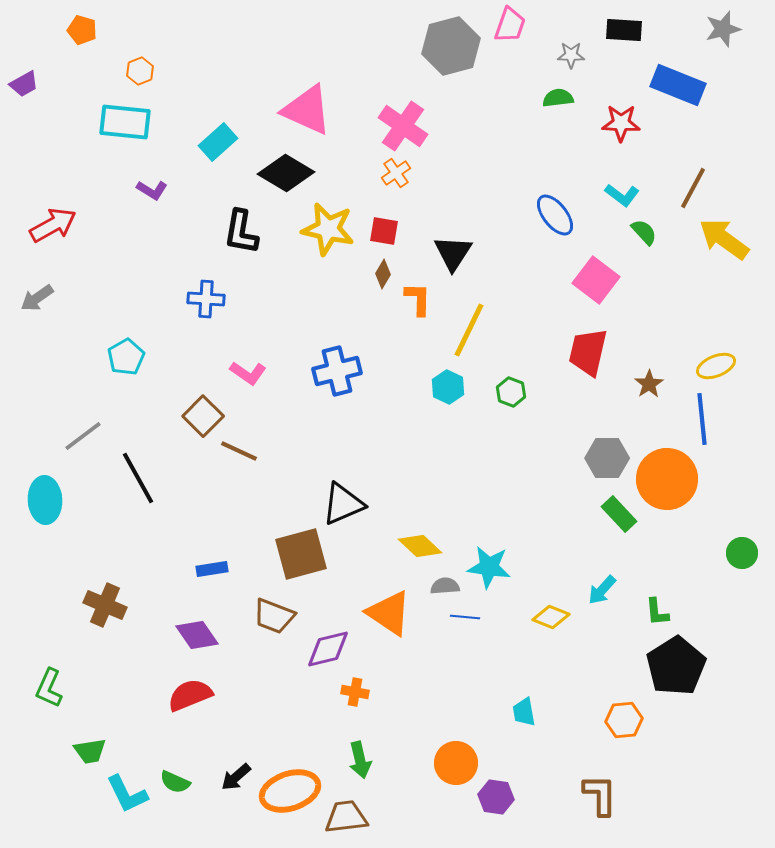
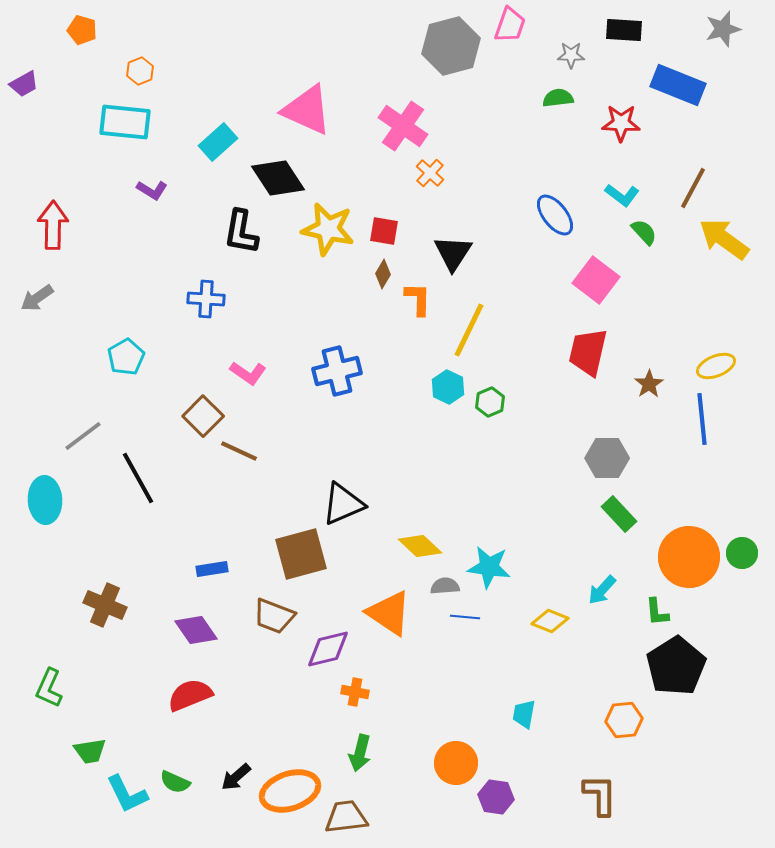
black diamond at (286, 173): moved 8 px left, 5 px down; rotated 26 degrees clockwise
orange cross at (396, 173): moved 34 px right; rotated 12 degrees counterclockwise
red arrow at (53, 225): rotated 60 degrees counterclockwise
green hexagon at (511, 392): moved 21 px left, 10 px down; rotated 16 degrees clockwise
orange circle at (667, 479): moved 22 px right, 78 px down
yellow diamond at (551, 617): moved 1 px left, 4 px down
purple diamond at (197, 635): moved 1 px left, 5 px up
cyan trapezoid at (524, 712): moved 2 px down; rotated 20 degrees clockwise
green arrow at (360, 760): moved 7 px up; rotated 27 degrees clockwise
